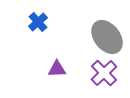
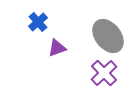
gray ellipse: moved 1 px right, 1 px up
purple triangle: moved 21 px up; rotated 18 degrees counterclockwise
